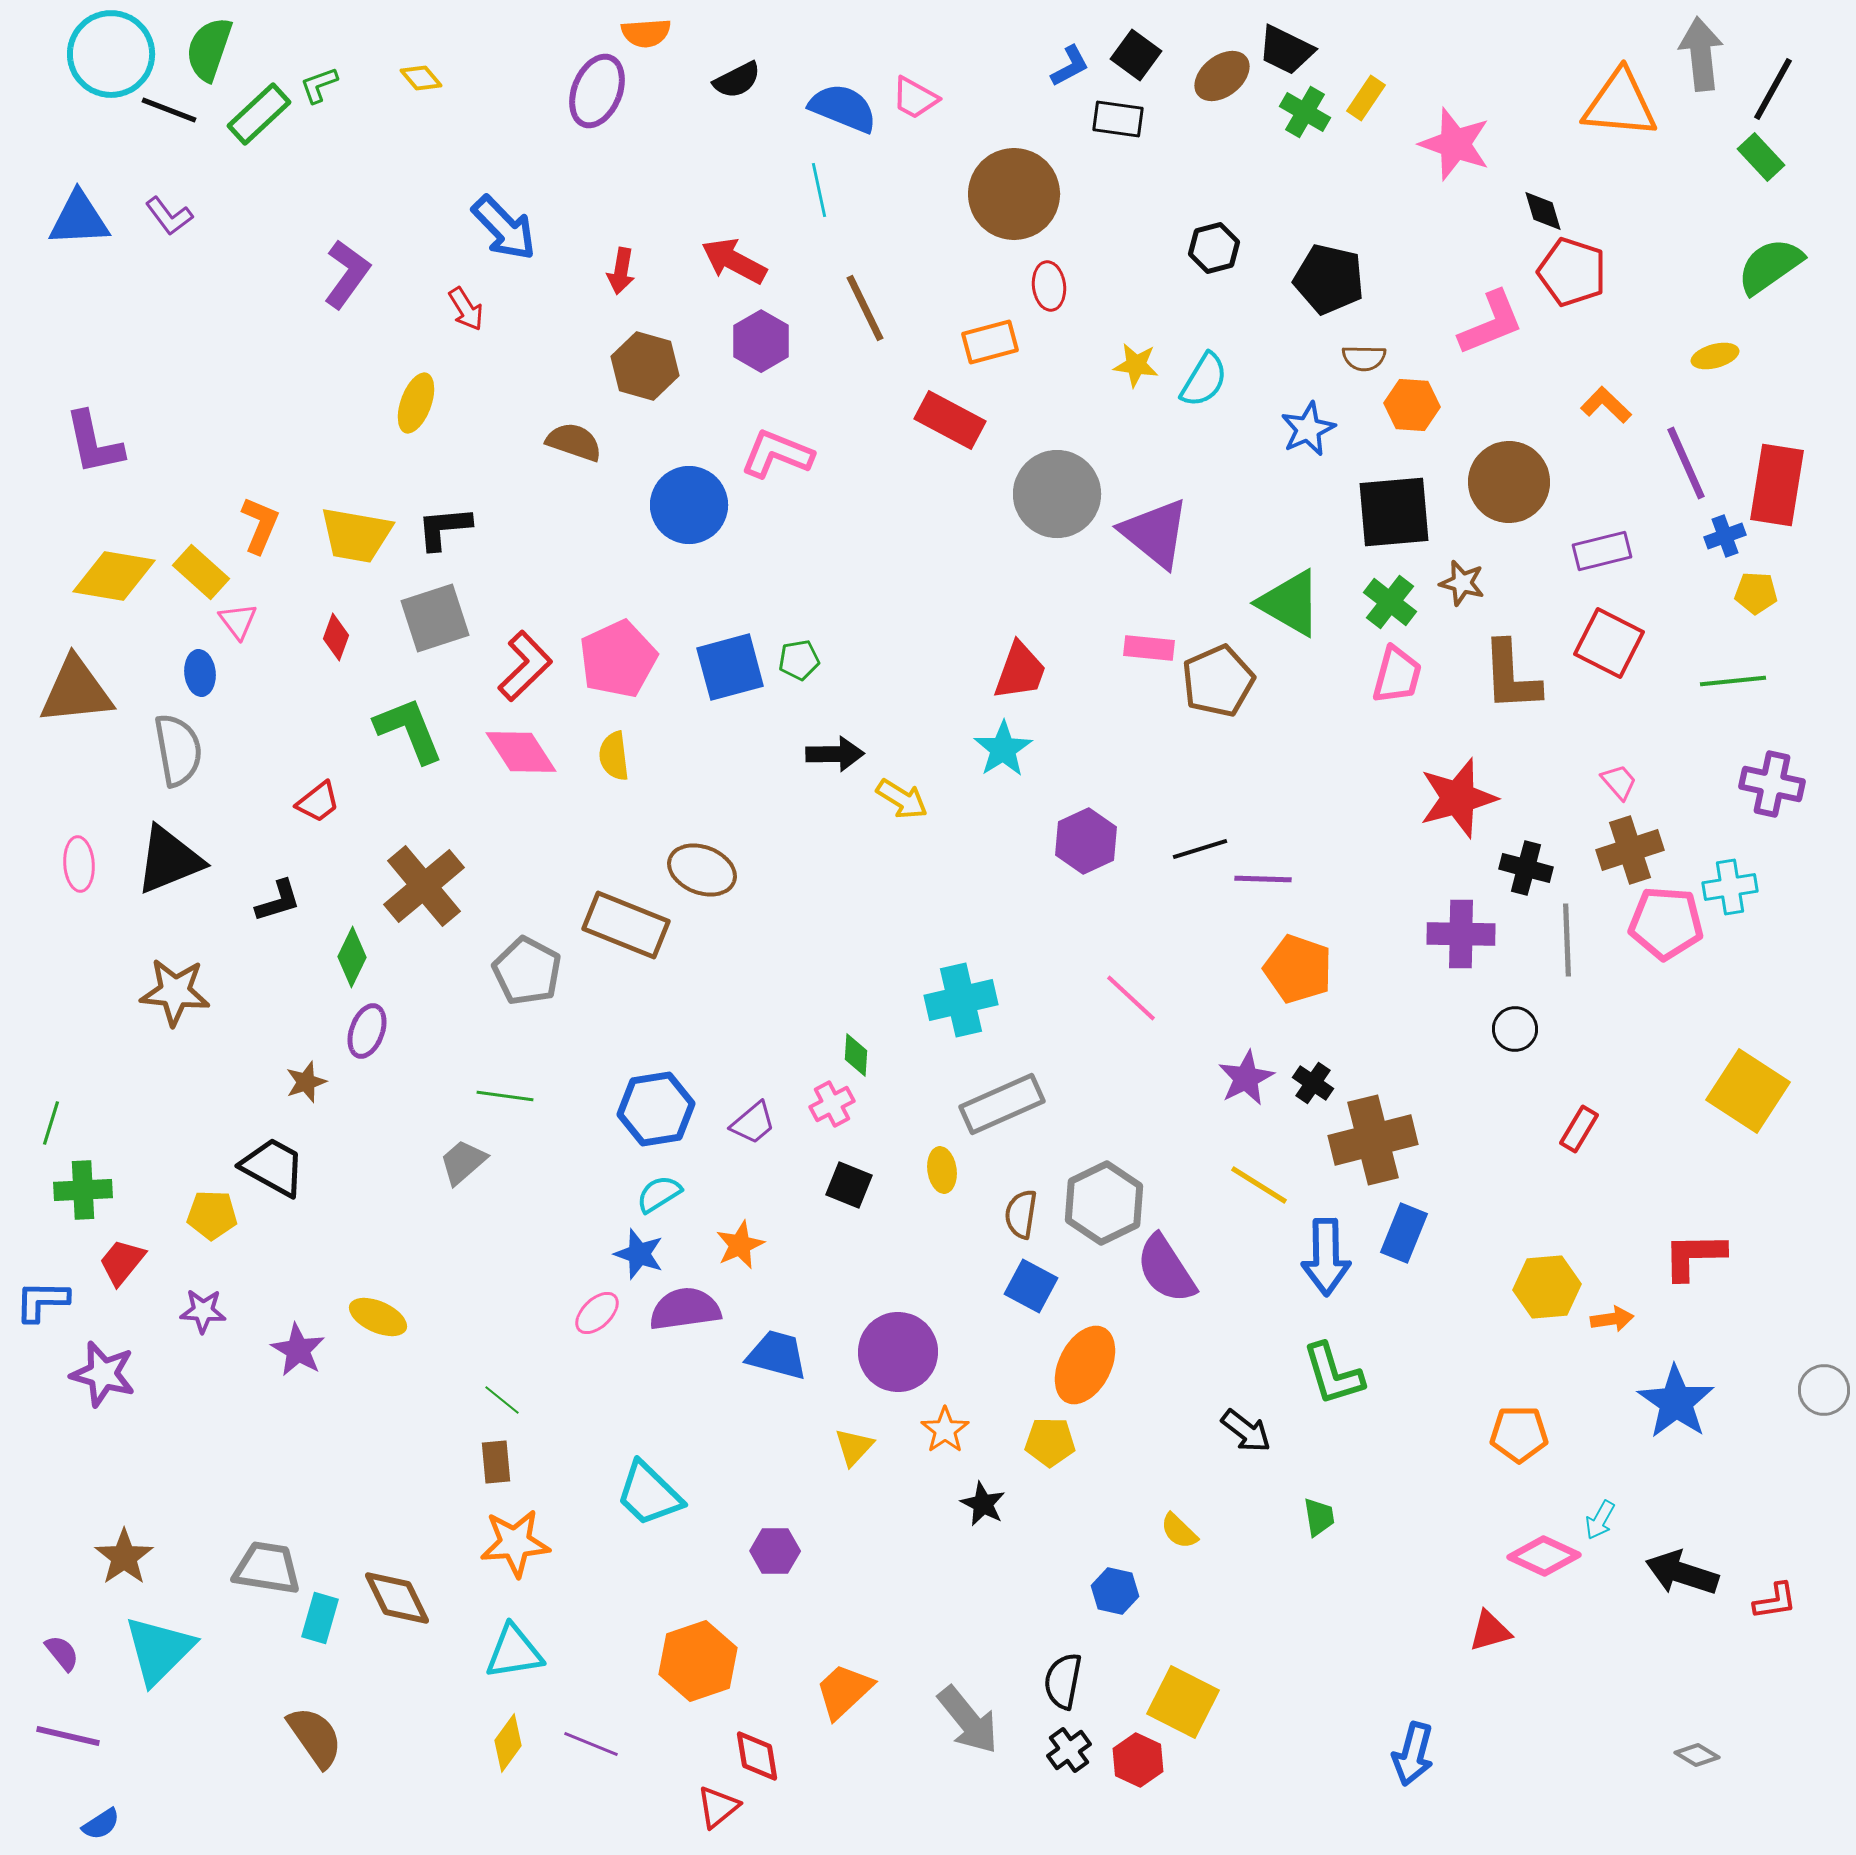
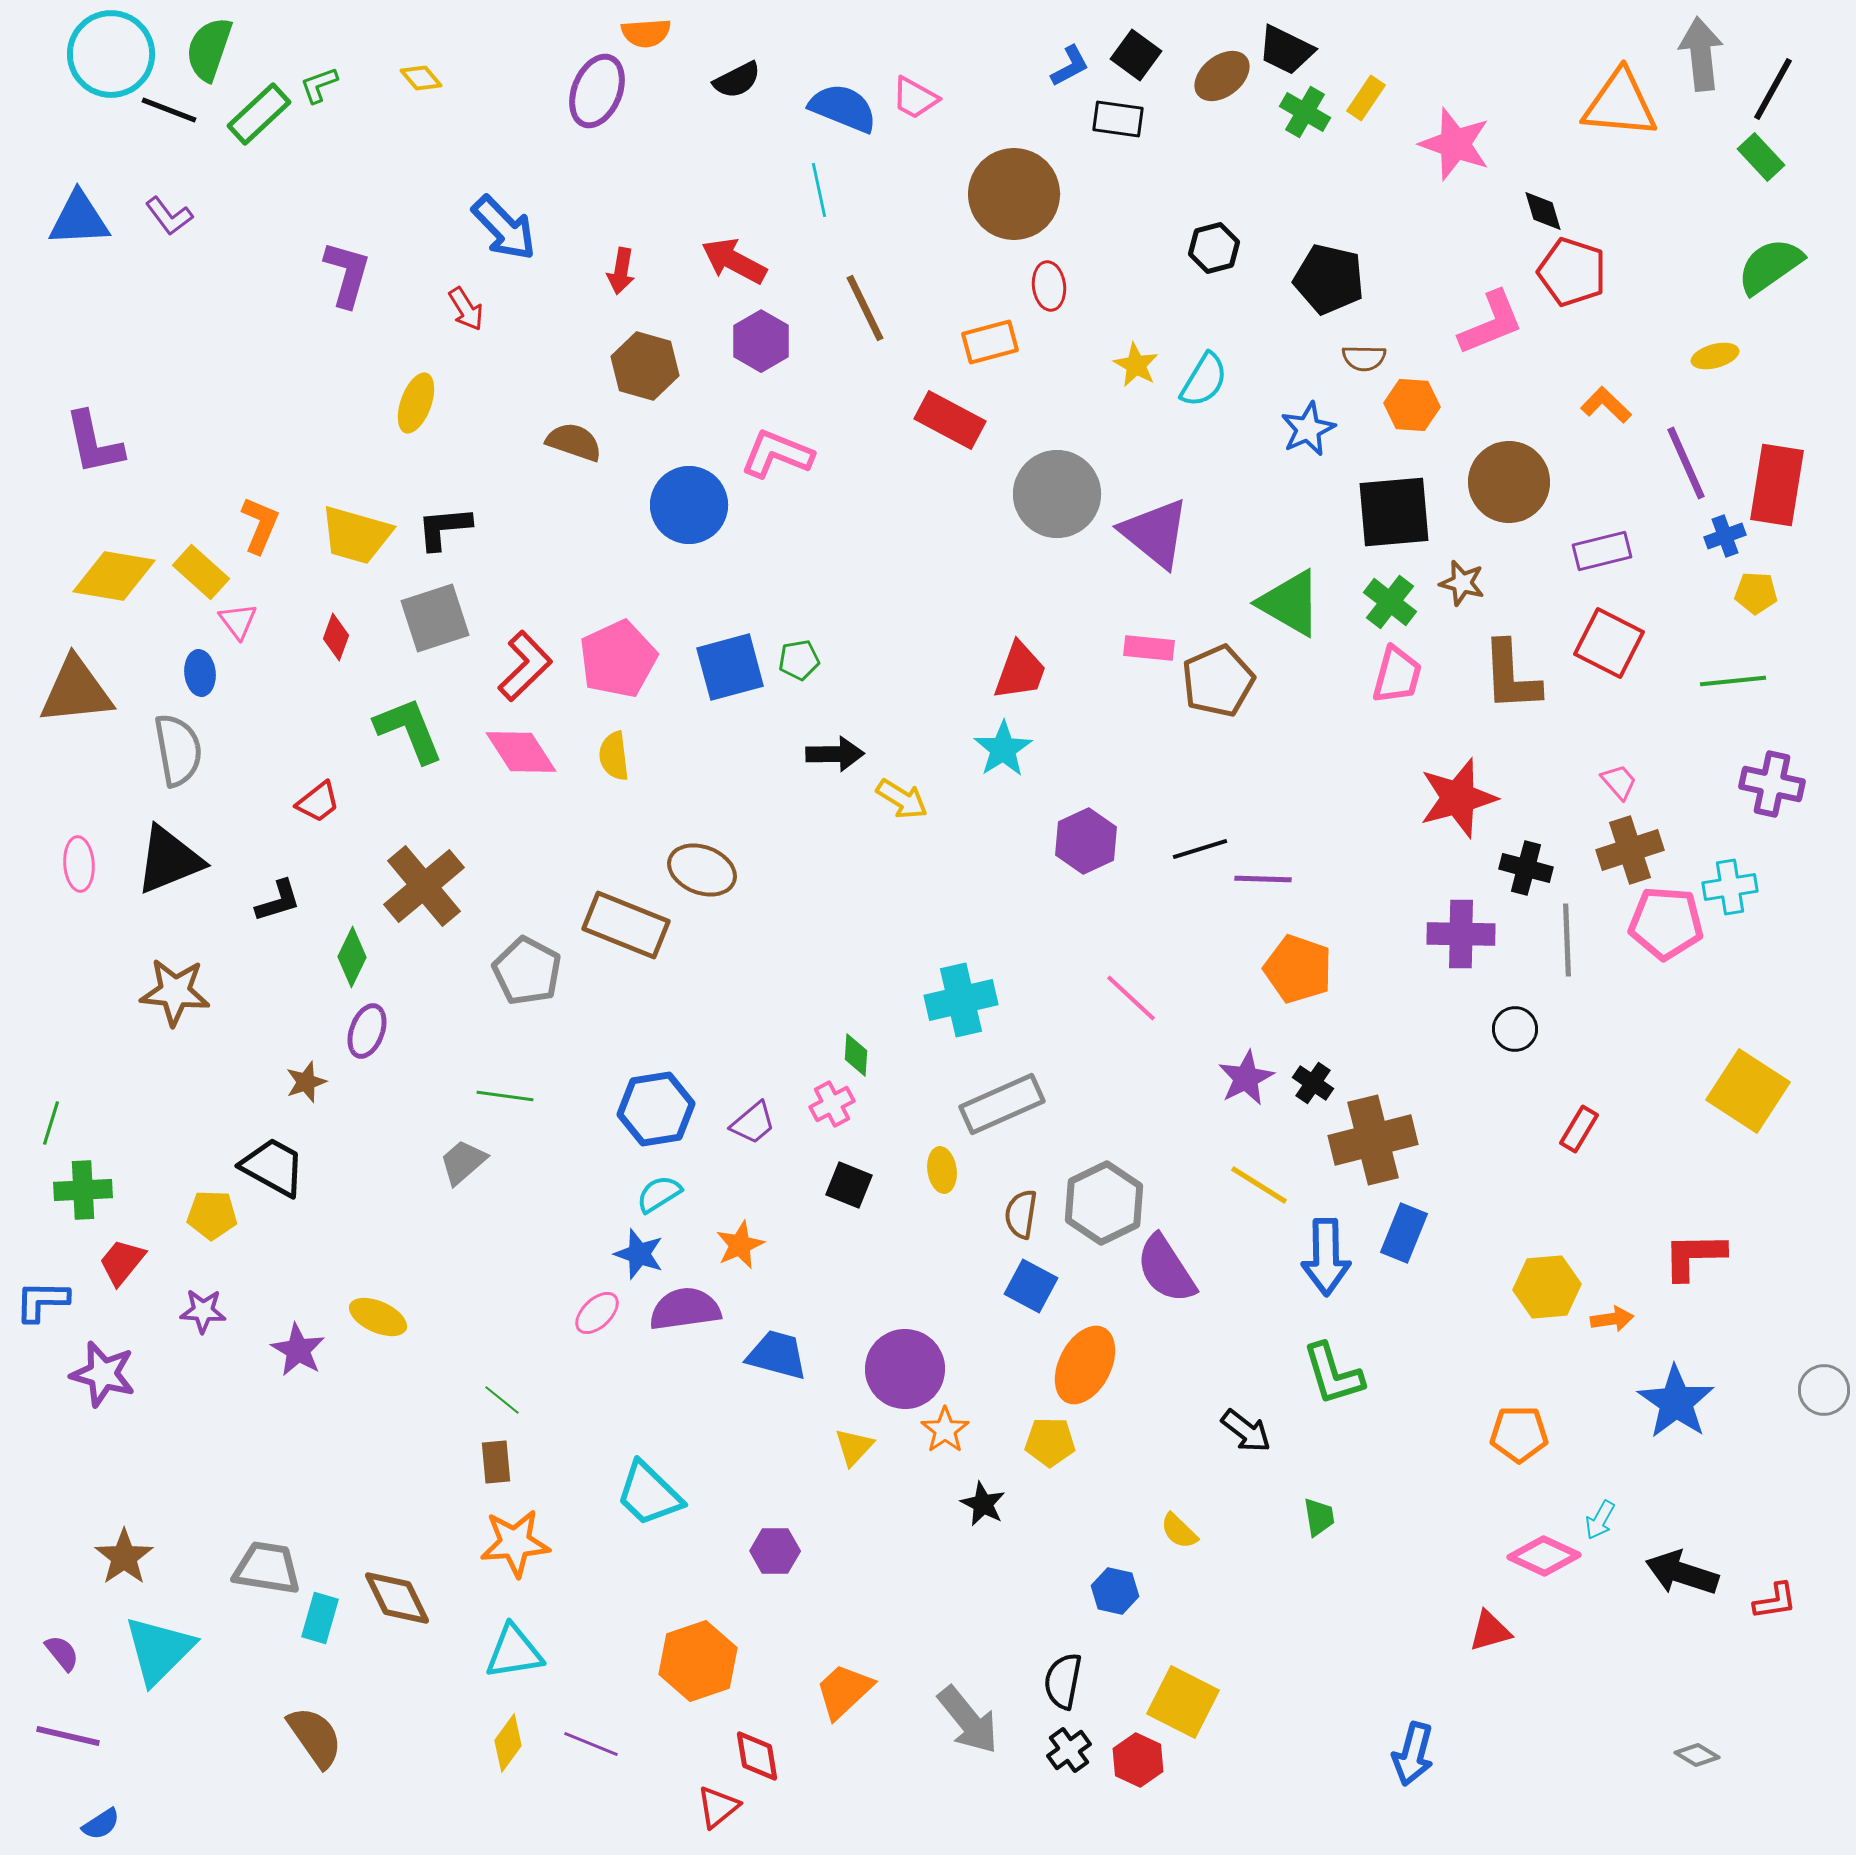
purple L-shape at (347, 274): rotated 20 degrees counterclockwise
yellow star at (1136, 365): rotated 21 degrees clockwise
yellow trapezoid at (356, 535): rotated 6 degrees clockwise
purple circle at (898, 1352): moved 7 px right, 17 px down
